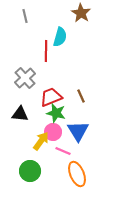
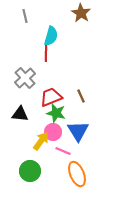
cyan semicircle: moved 9 px left, 1 px up
